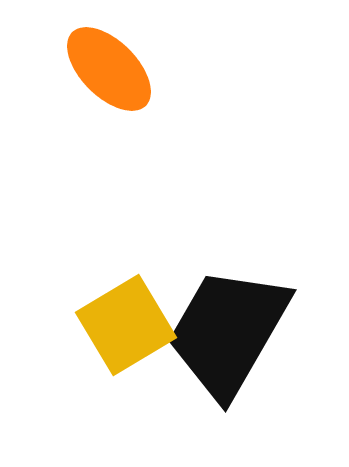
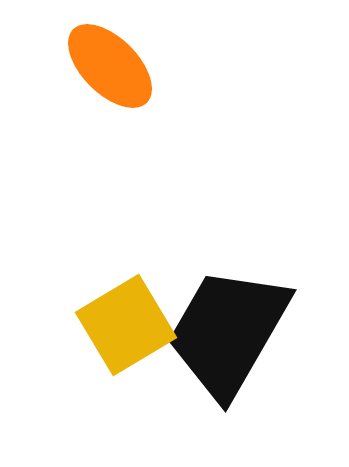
orange ellipse: moved 1 px right, 3 px up
